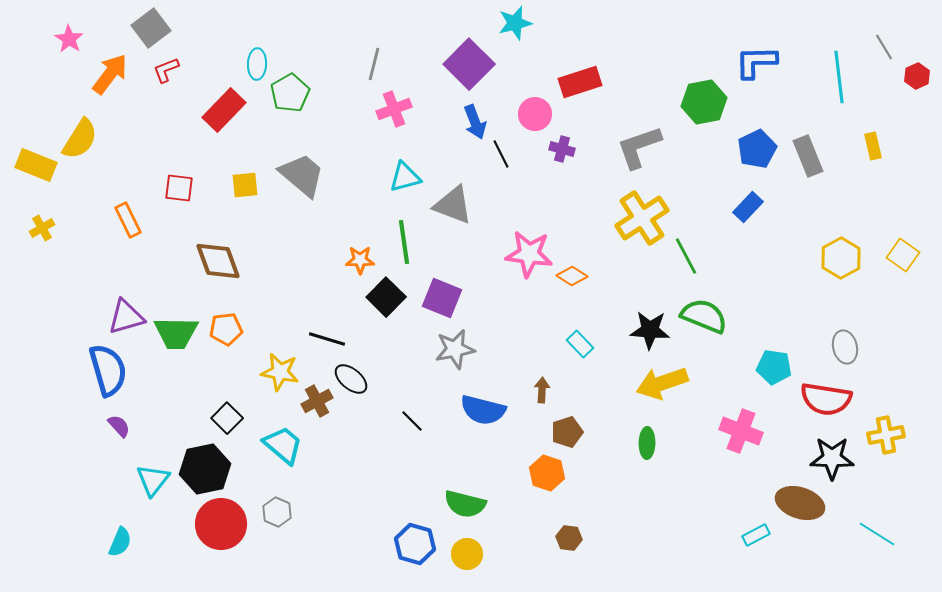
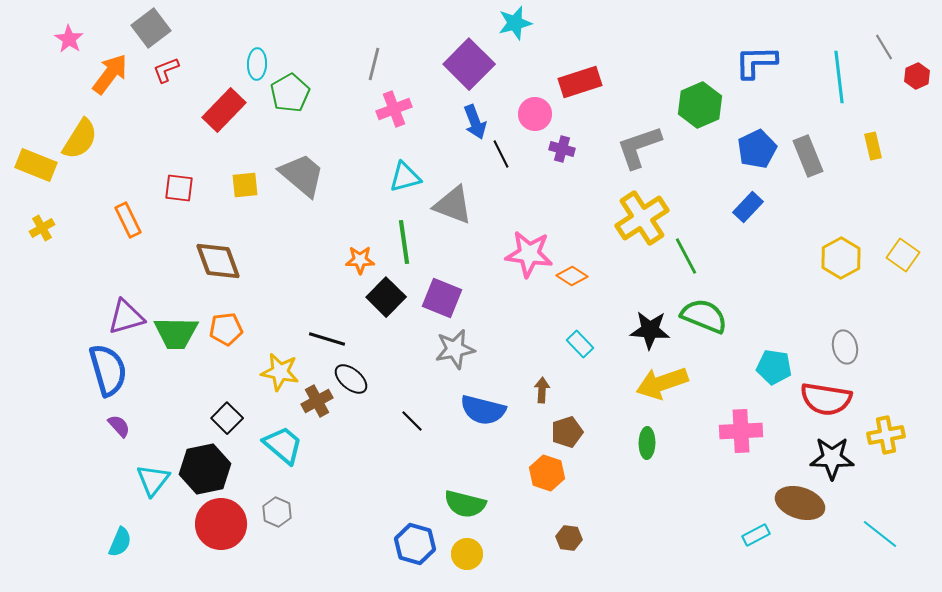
green hexagon at (704, 102): moved 4 px left, 3 px down; rotated 12 degrees counterclockwise
pink cross at (741, 431): rotated 24 degrees counterclockwise
cyan line at (877, 534): moved 3 px right; rotated 6 degrees clockwise
